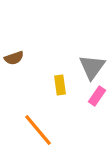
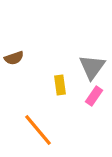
pink rectangle: moved 3 px left
